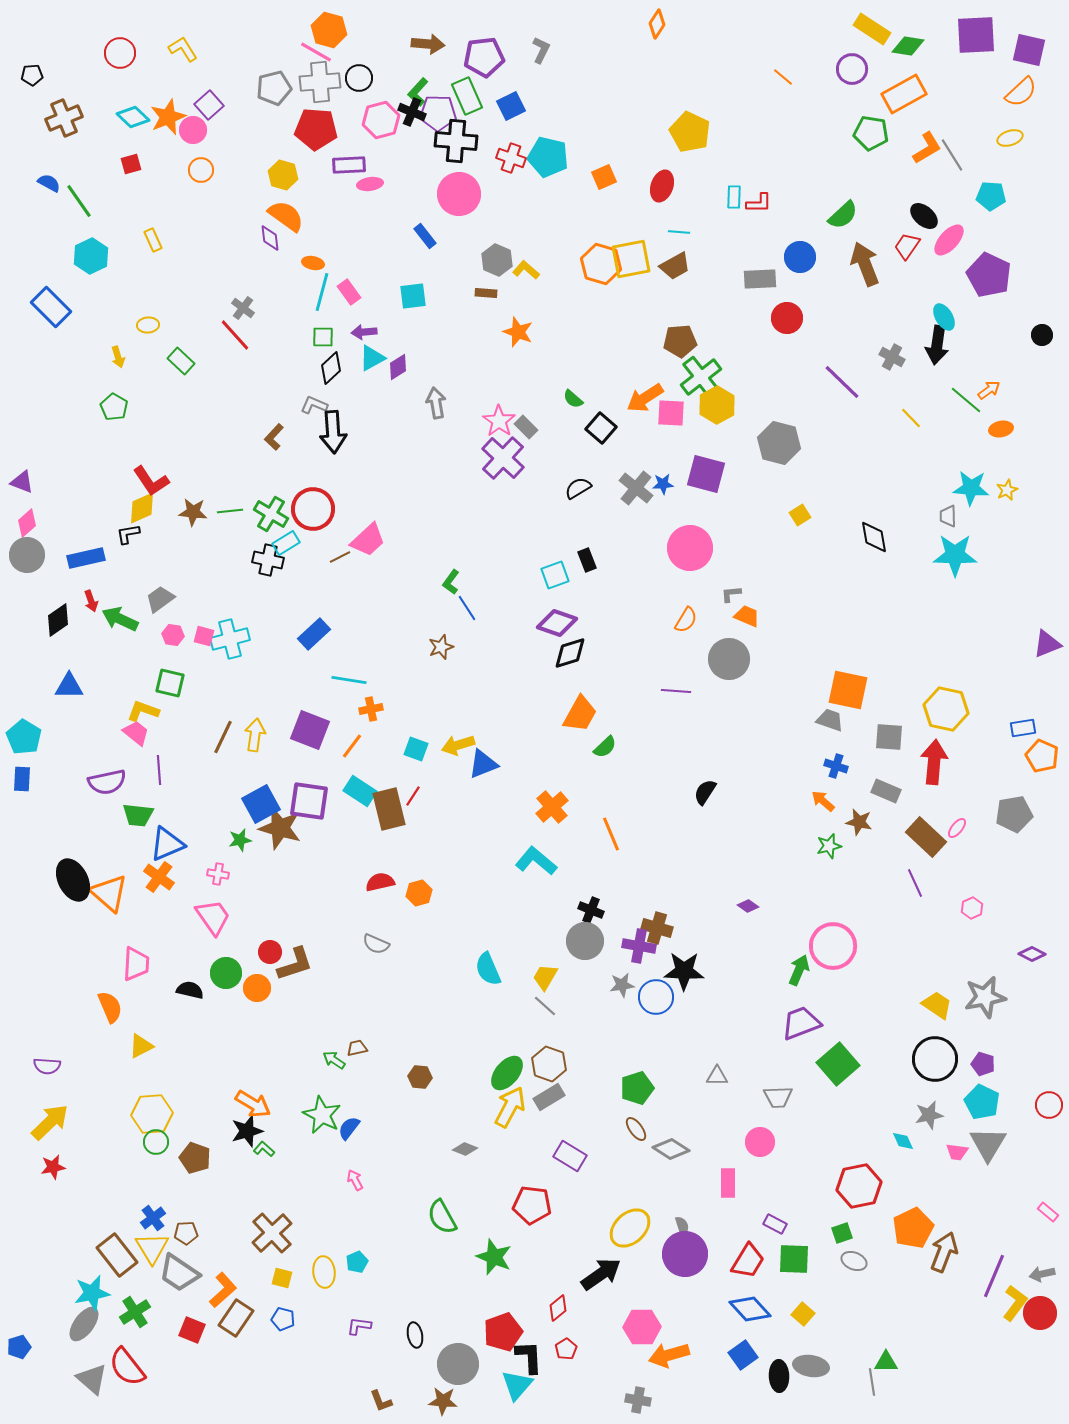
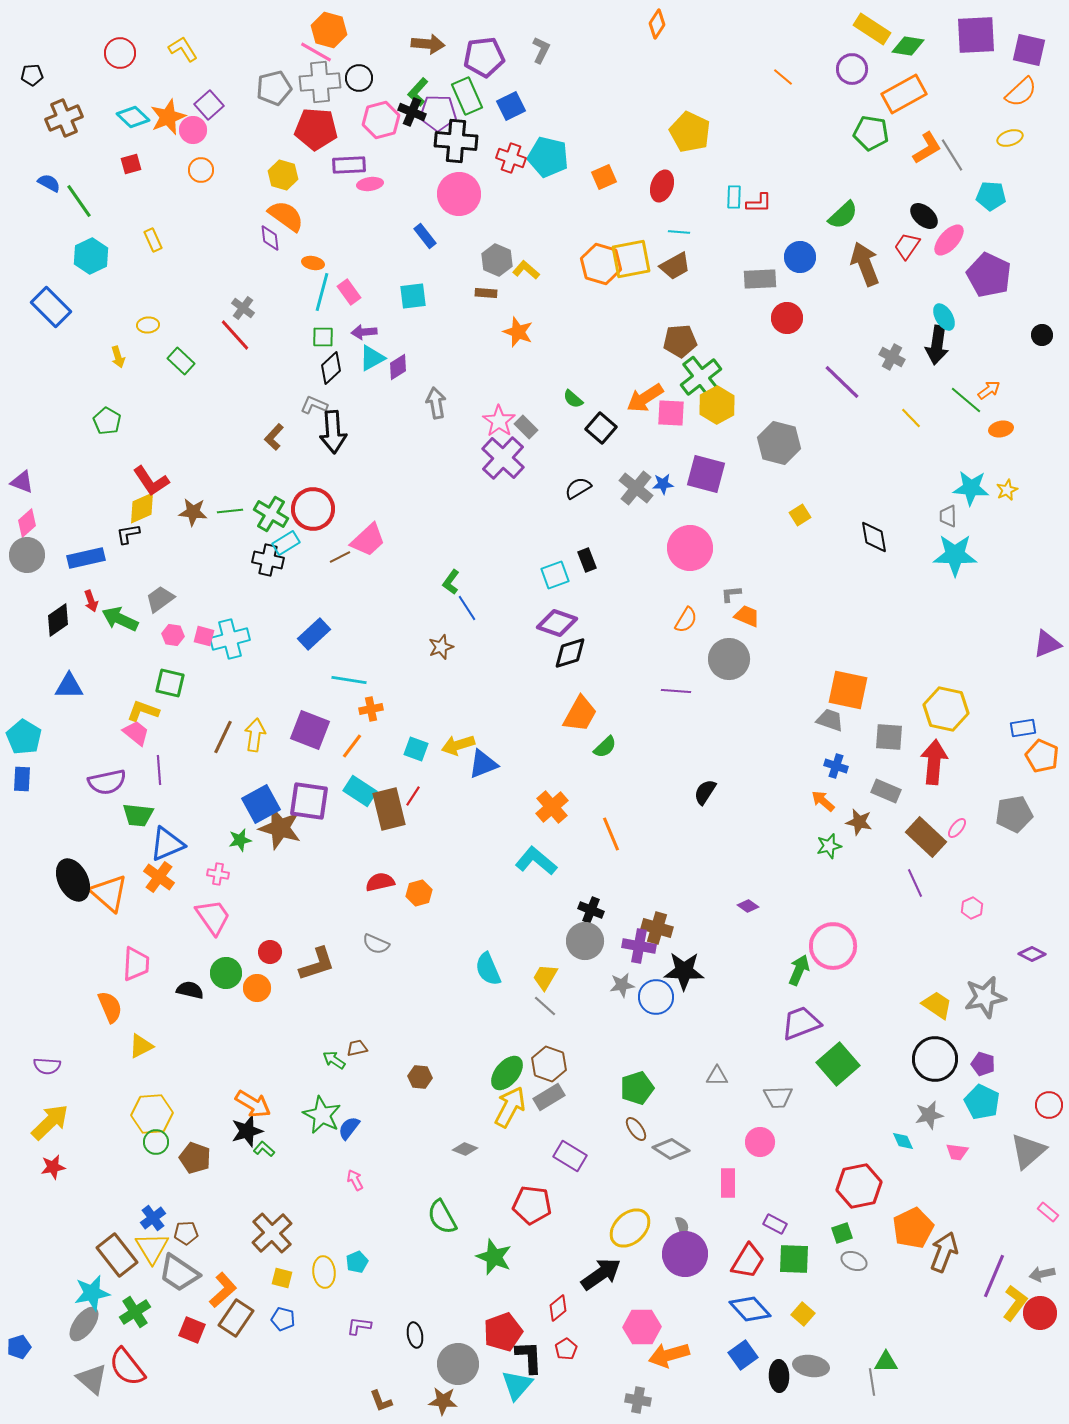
green pentagon at (114, 407): moved 7 px left, 14 px down
brown L-shape at (295, 964): moved 22 px right
gray triangle at (988, 1144): moved 40 px right, 7 px down; rotated 18 degrees clockwise
